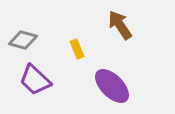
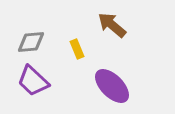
brown arrow: moved 8 px left; rotated 16 degrees counterclockwise
gray diamond: moved 8 px right, 2 px down; rotated 20 degrees counterclockwise
purple trapezoid: moved 2 px left, 1 px down
